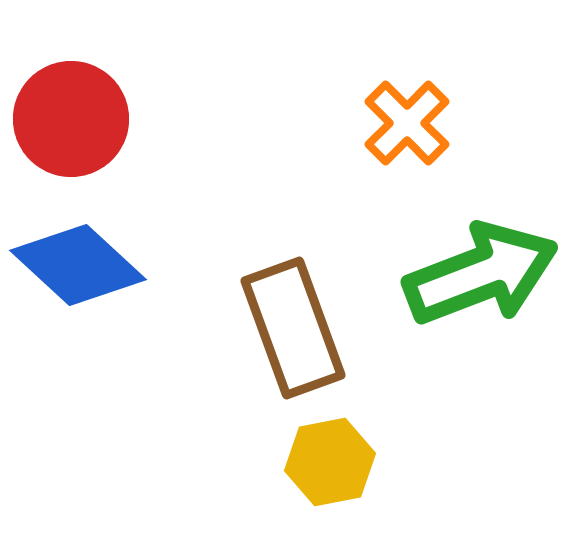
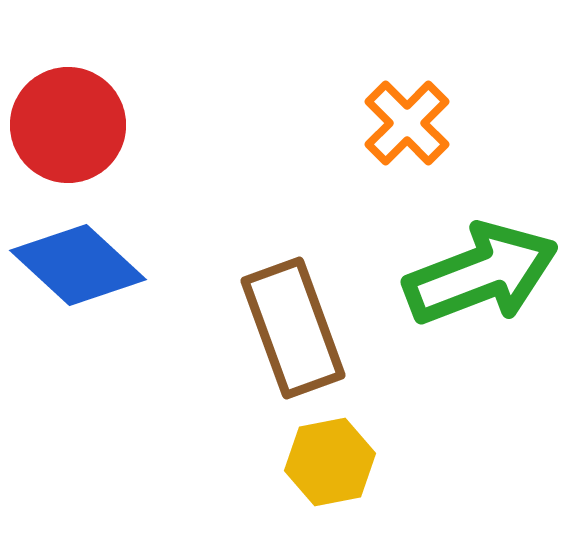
red circle: moved 3 px left, 6 px down
